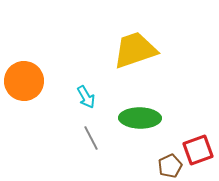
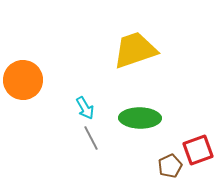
orange circle: moved 1 px left, 1 px up
cyan arrow: moved 1 px left, 11 px down
